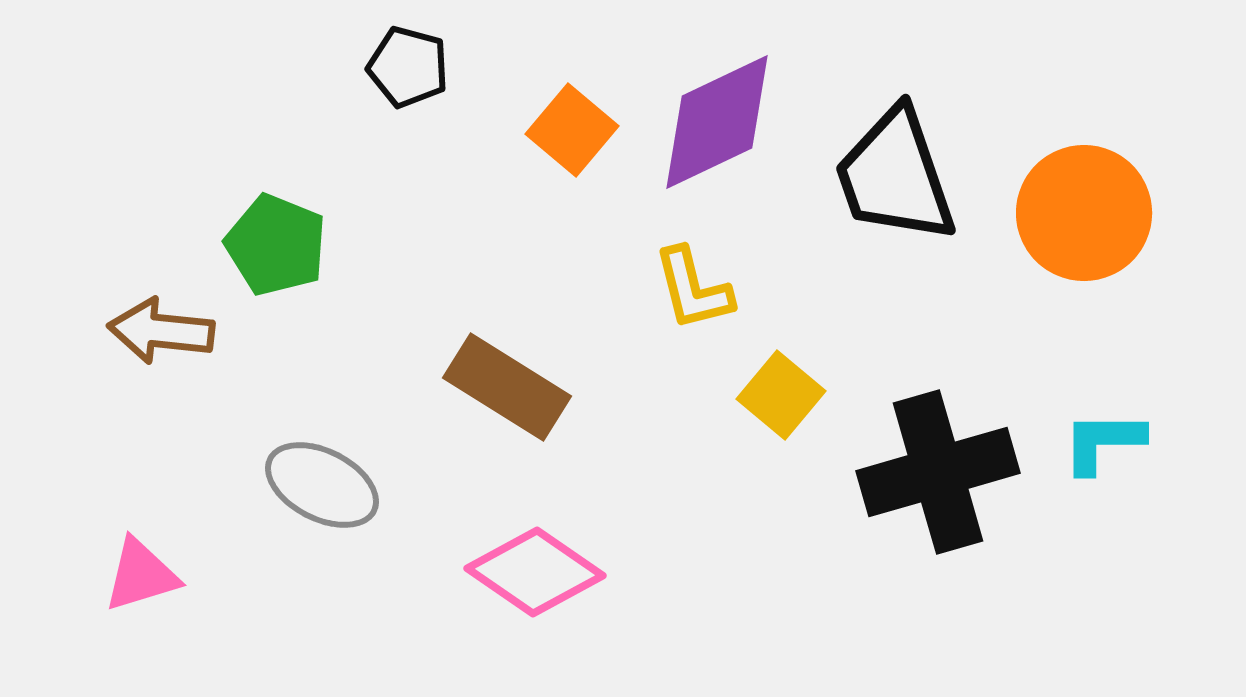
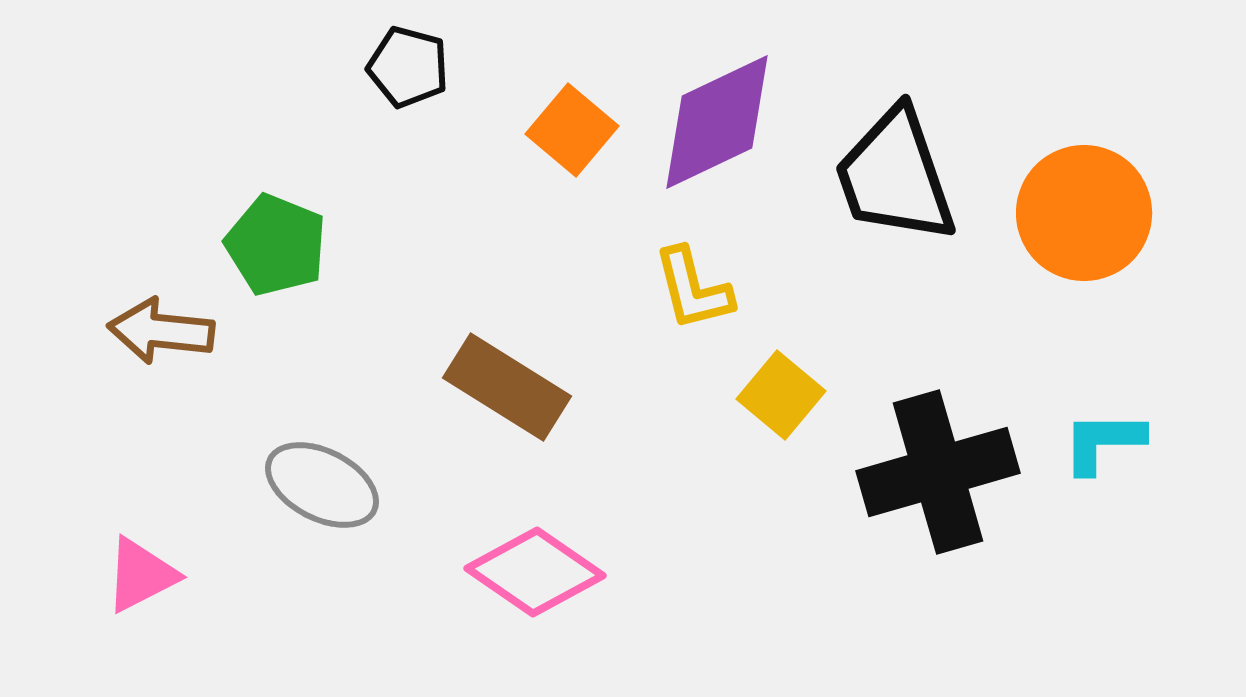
pink triangle: rotated 10 degrees counterclockwise
